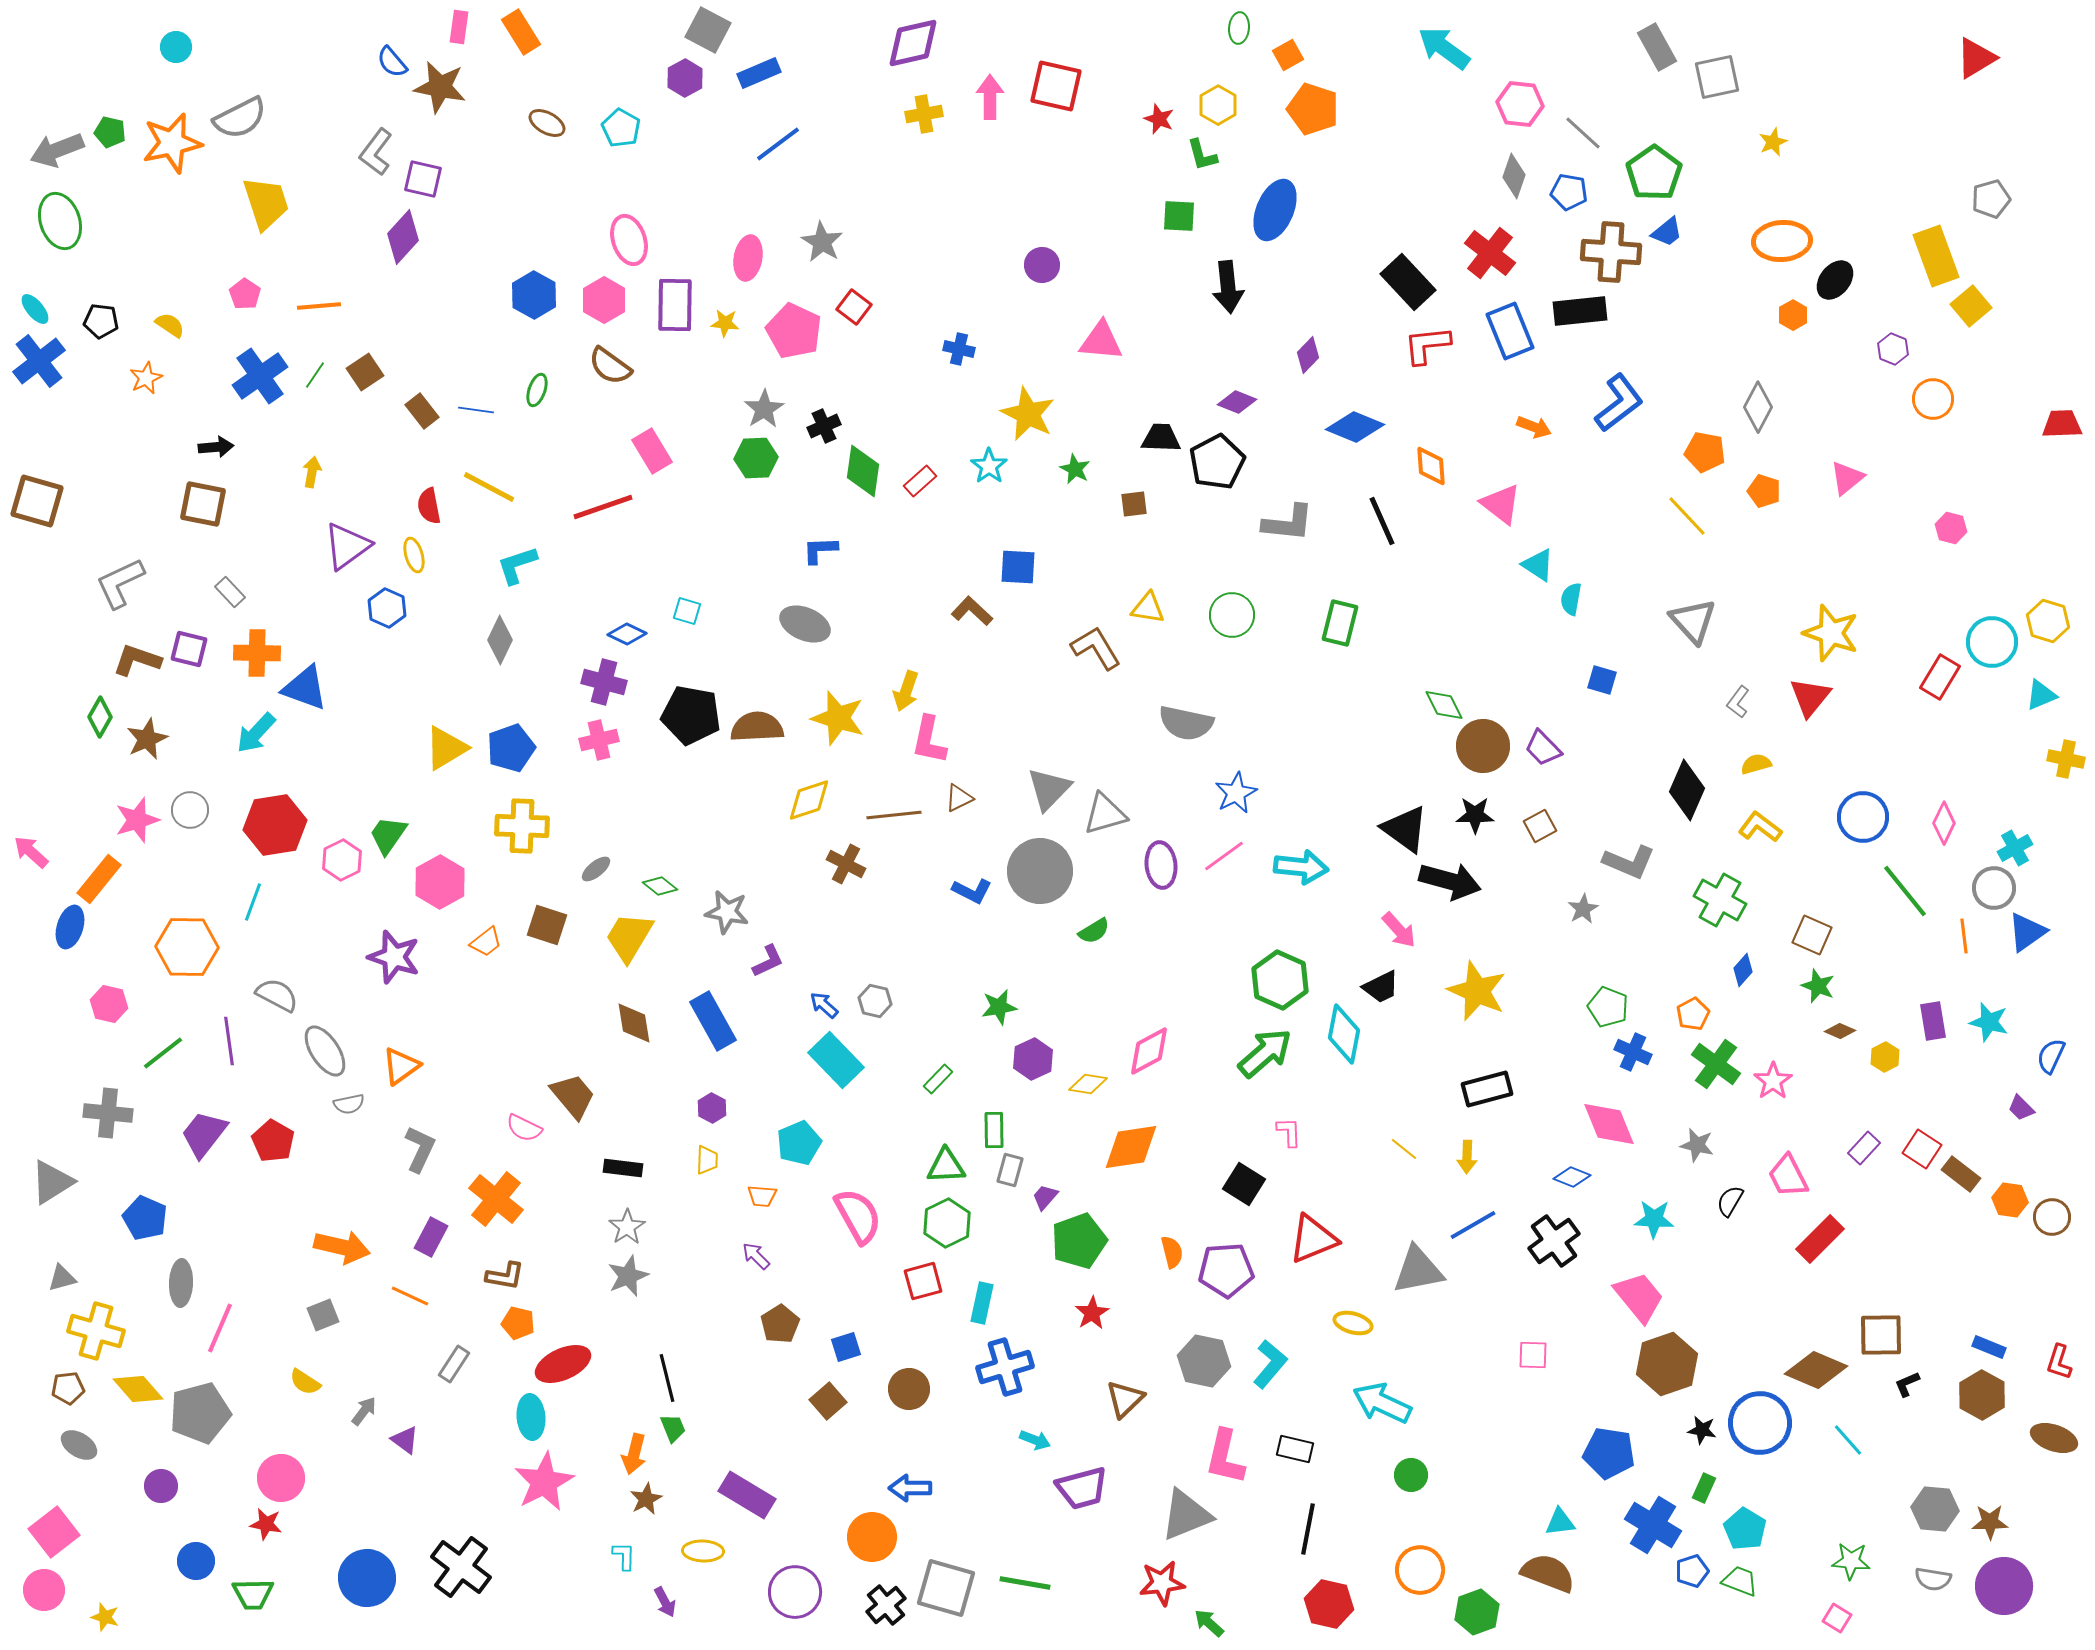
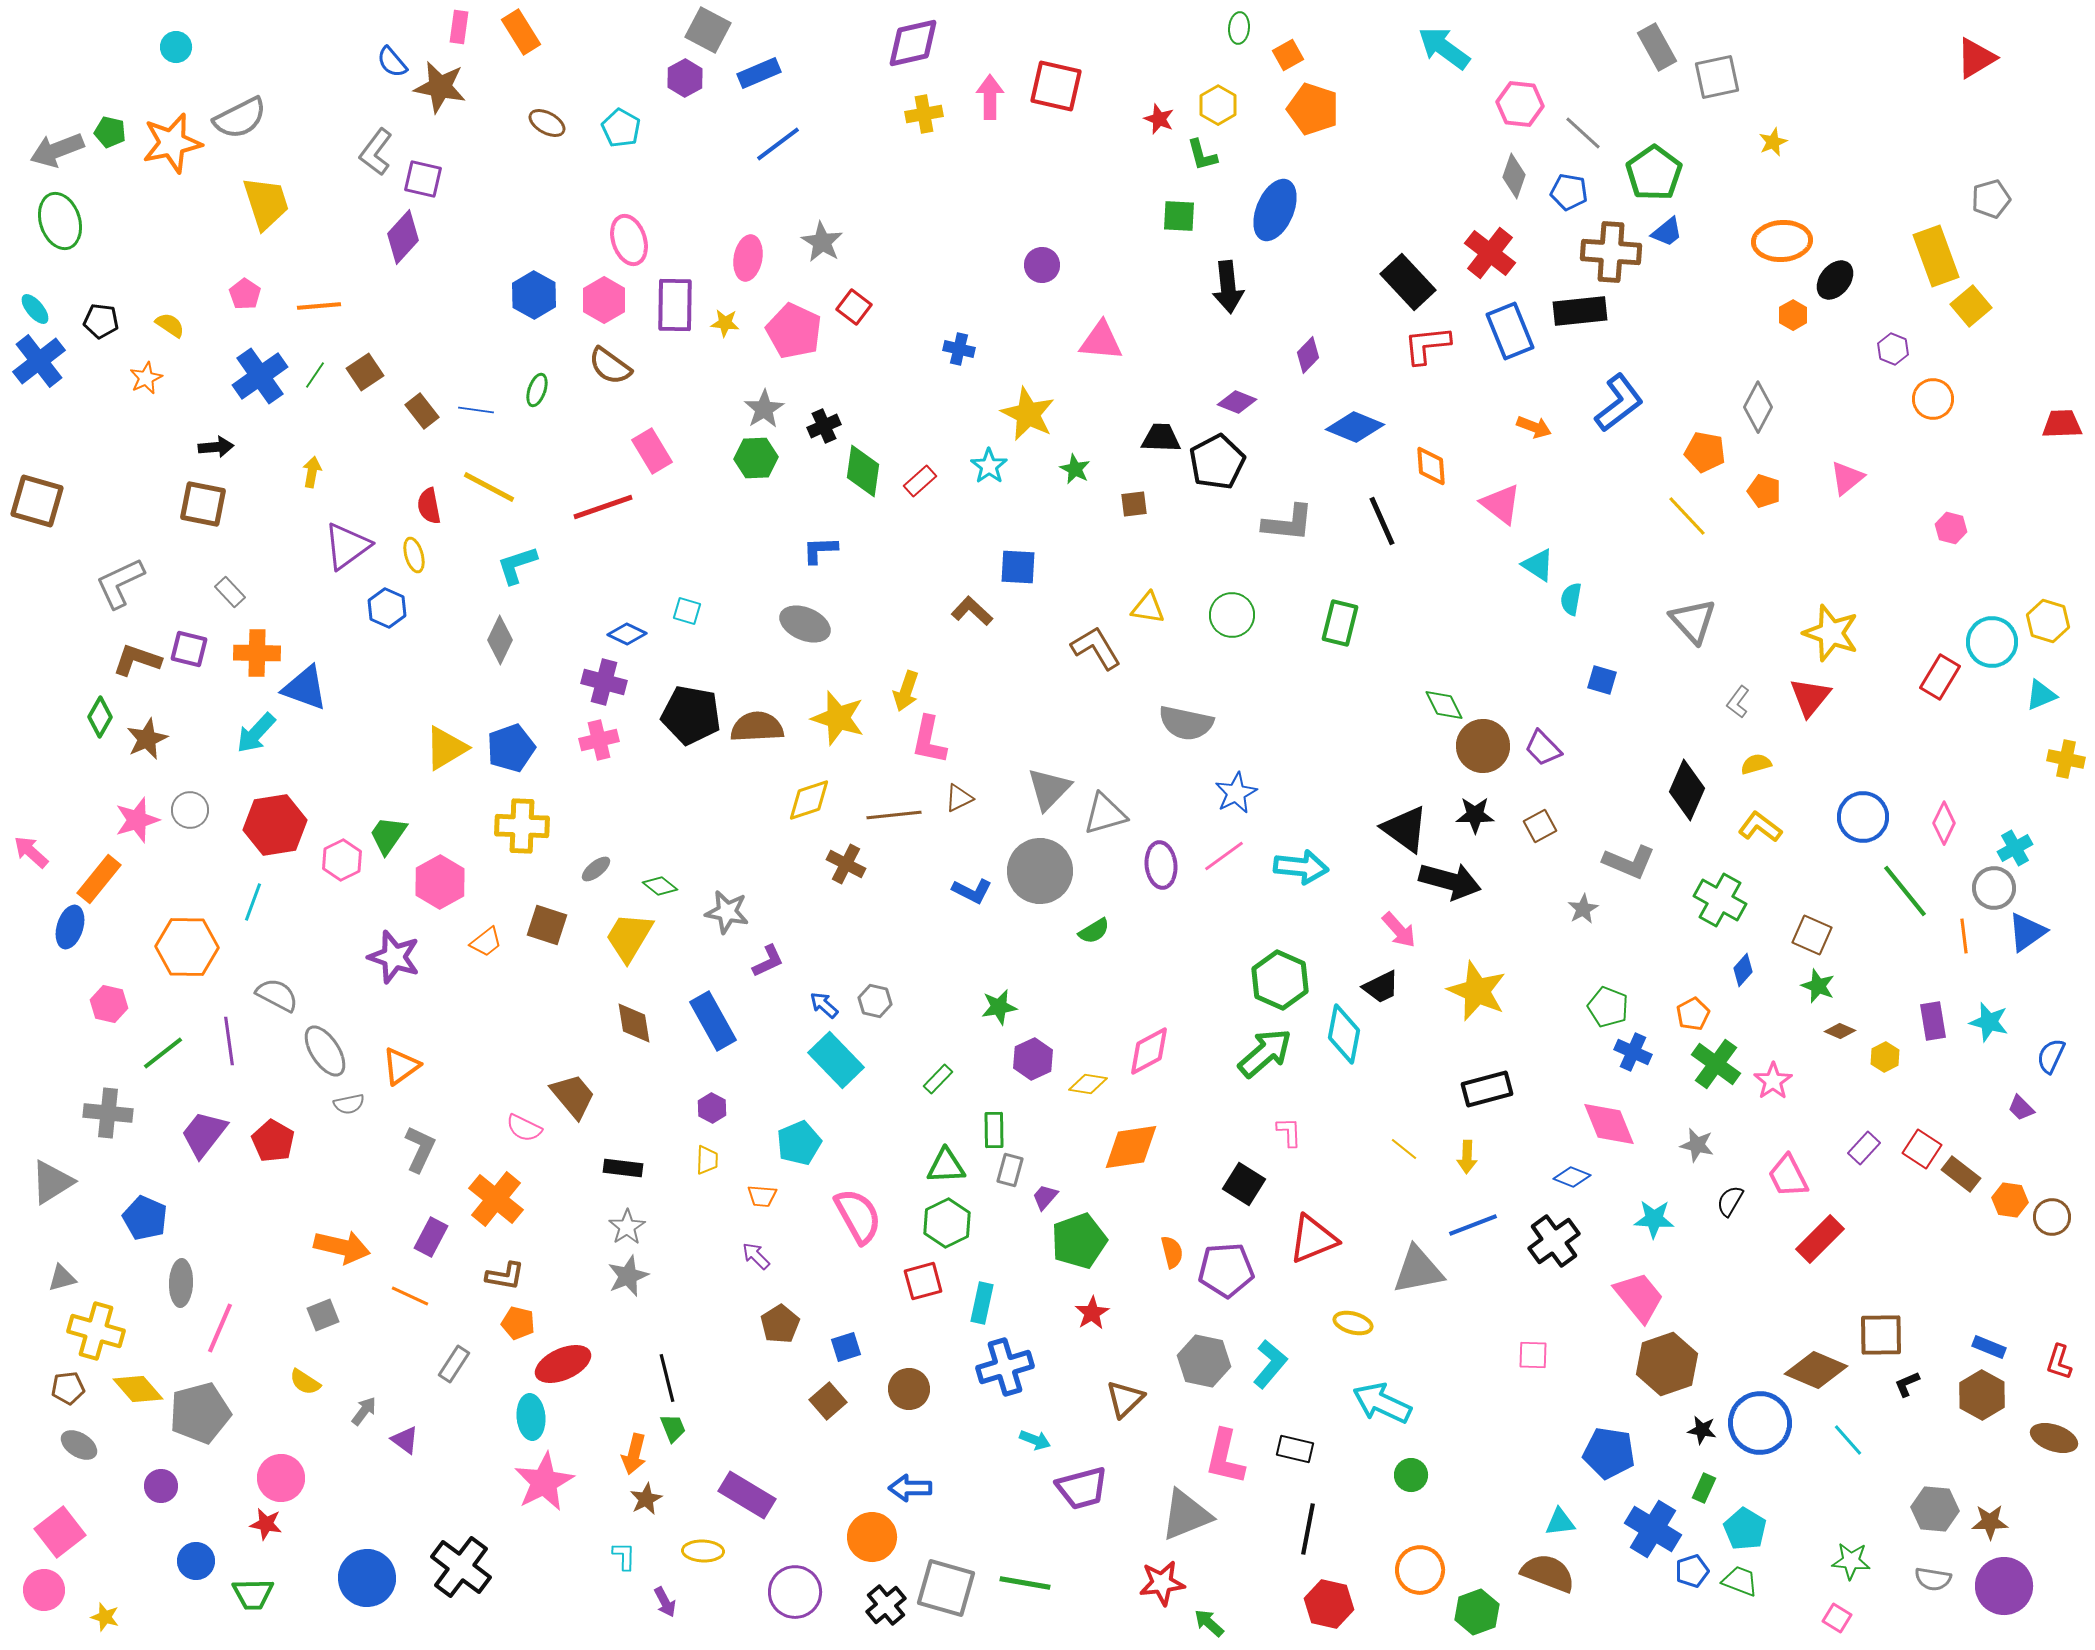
blue line at (1473, 1225): rotated 9 degrees clockwise
blue cross at (1653, 1525): moved 4 px down
pink square at (54, 1532): moved 6 px right
